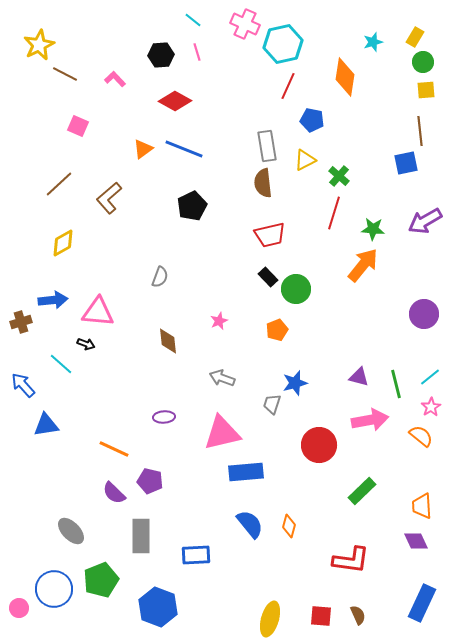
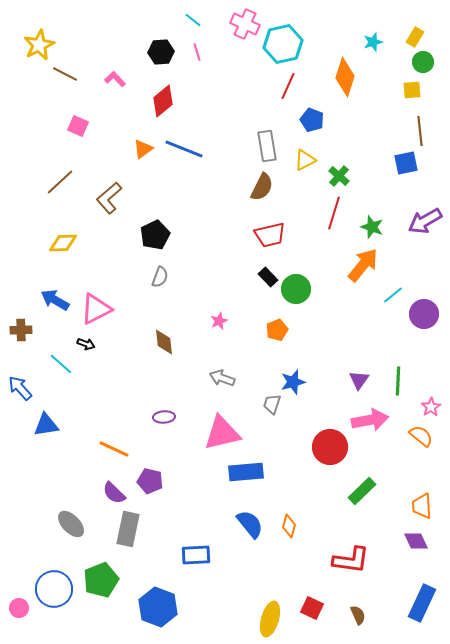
black hexagon at (161, 55): moved 3 px up
orange diamond at (345, 77): rotated 9 degrees clockwise
yellow square at (426, 90): moved 14 px left
red diamond at (175, 101): moved 12 px left; rotated 68 degrees counterclockwise
blue pentagon at (312, 120): rotated 10 degrees clockwise
brown semicircle at (263, 183): moved 1 px left, 4 px down; rotated 148 degrees counterclockwise
brown line at (59, 184): moved 1 px right, 2 px up
black pentagon at (192, 206): moved 37 px left, 29 px down
green star at (373, 229): moved 1 px left, 2 px up; rotated 15 degrees clockwise
yellow diamond at (63, 243): rotated 28 degrees clockwise
blue arrow at (53, 300): moved 2 px right; rotated 144 degrees counterclockwise
pink triangle at (98, 312): moved 2 px left, 3 px up; rotated 32 degrees counterclockwise
brown cross at (21, 322): moved 8 px down; rotated 15 degrees clockwise
brown diamond at (168, 341): moved 4 px left, 1 px down
purple triangle at (359, 377): moved 3 px down; rotated 50 degrees clockwise
cyan line at (430, 377): moved 37 px left, 82 px up
blue star at (295, 383): moved 2 px left, 1 px up
green line at (396, 384): moved 2 px right, 3 px up; rotated 16 degrees clockwise
blue arrow at (23, 385): moved 3 px left, 3 px down
red circle at (319, 445): moved 11 px right, 2 px down
gray ellipse at (71, 531): moved 7 px up
gray rectangle at (141, 536): moved 13 px left, 7 px up; rotated 12 degrees clockwise
red square at (321, 616): moved 9 px left, 8 px up; rotated 20 degrees clockwise
